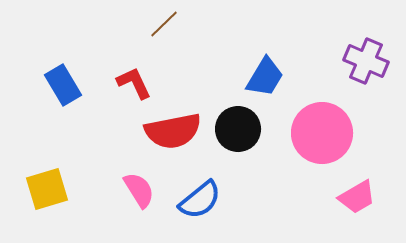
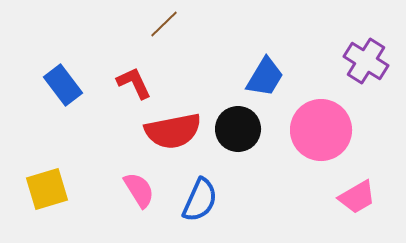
purple cross: rotated 9 degrees clockwise
blue rectangle: rotated 6 degrees counterclockwise
pink circle: moved 1 px left, 3 px up
blue semicircle: rotated 27 degrees counterclockwise
